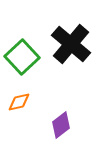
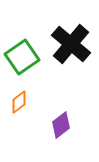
green square: rotated 8 degrees clockwise
orange diamond: rotated 25 degrees counterclockwise
